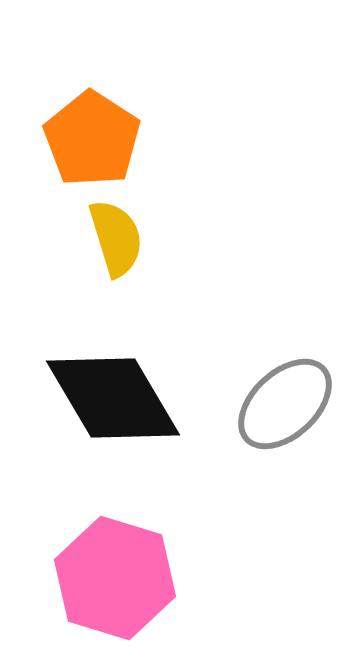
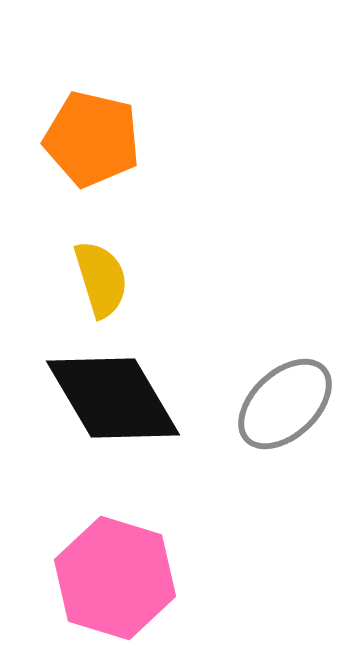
orange pentagon: rotated 20 degrees counterclockwise
yellow semicircle: moved 15 px left, 41 px down
